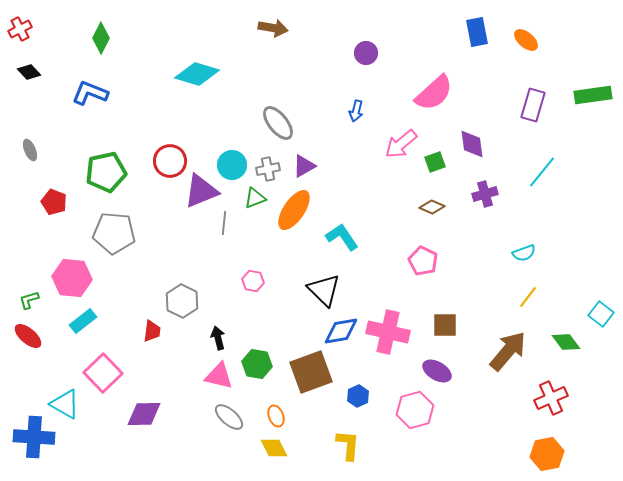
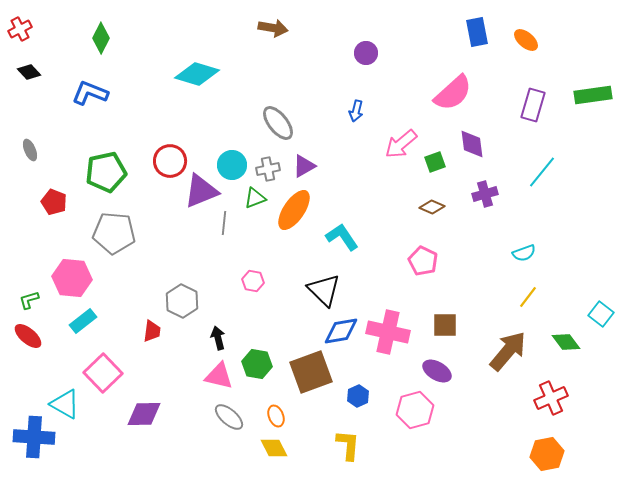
pink semicircle at (434, 93): moved 19 px right
